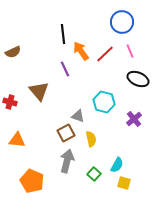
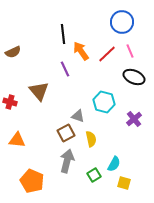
red line: moved 2 px right
black ellipse: moved 4 px left, 2 px up
cyan semicircle: moved 3 px left, 1 px up
green square: moved 1 px down; rotated 16 degrees clockwise
